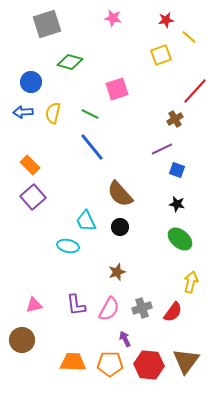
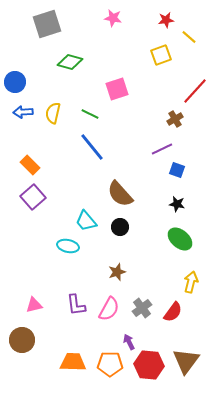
blue circle: moved 16 px left
cyan trapezoid: rotated 15 degrees counterclockwise
gray cross: rotated 18 degrees counterclockwise
purple arrow: moved 4 px right, 3 px down
